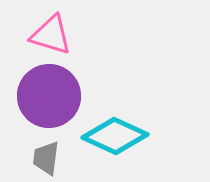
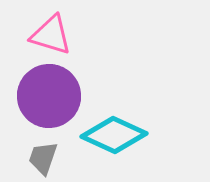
cyan diamond: moved 1 px left, 1 px up
gray trapezoid: moved 3 px left; rotated 12 degrees clockwise
